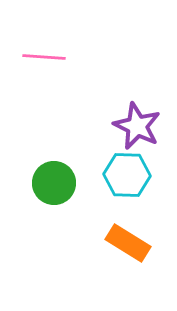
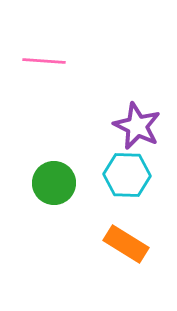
pink line: moved 4 px down
orange rectangle: moved 2 px left, 1 px down
